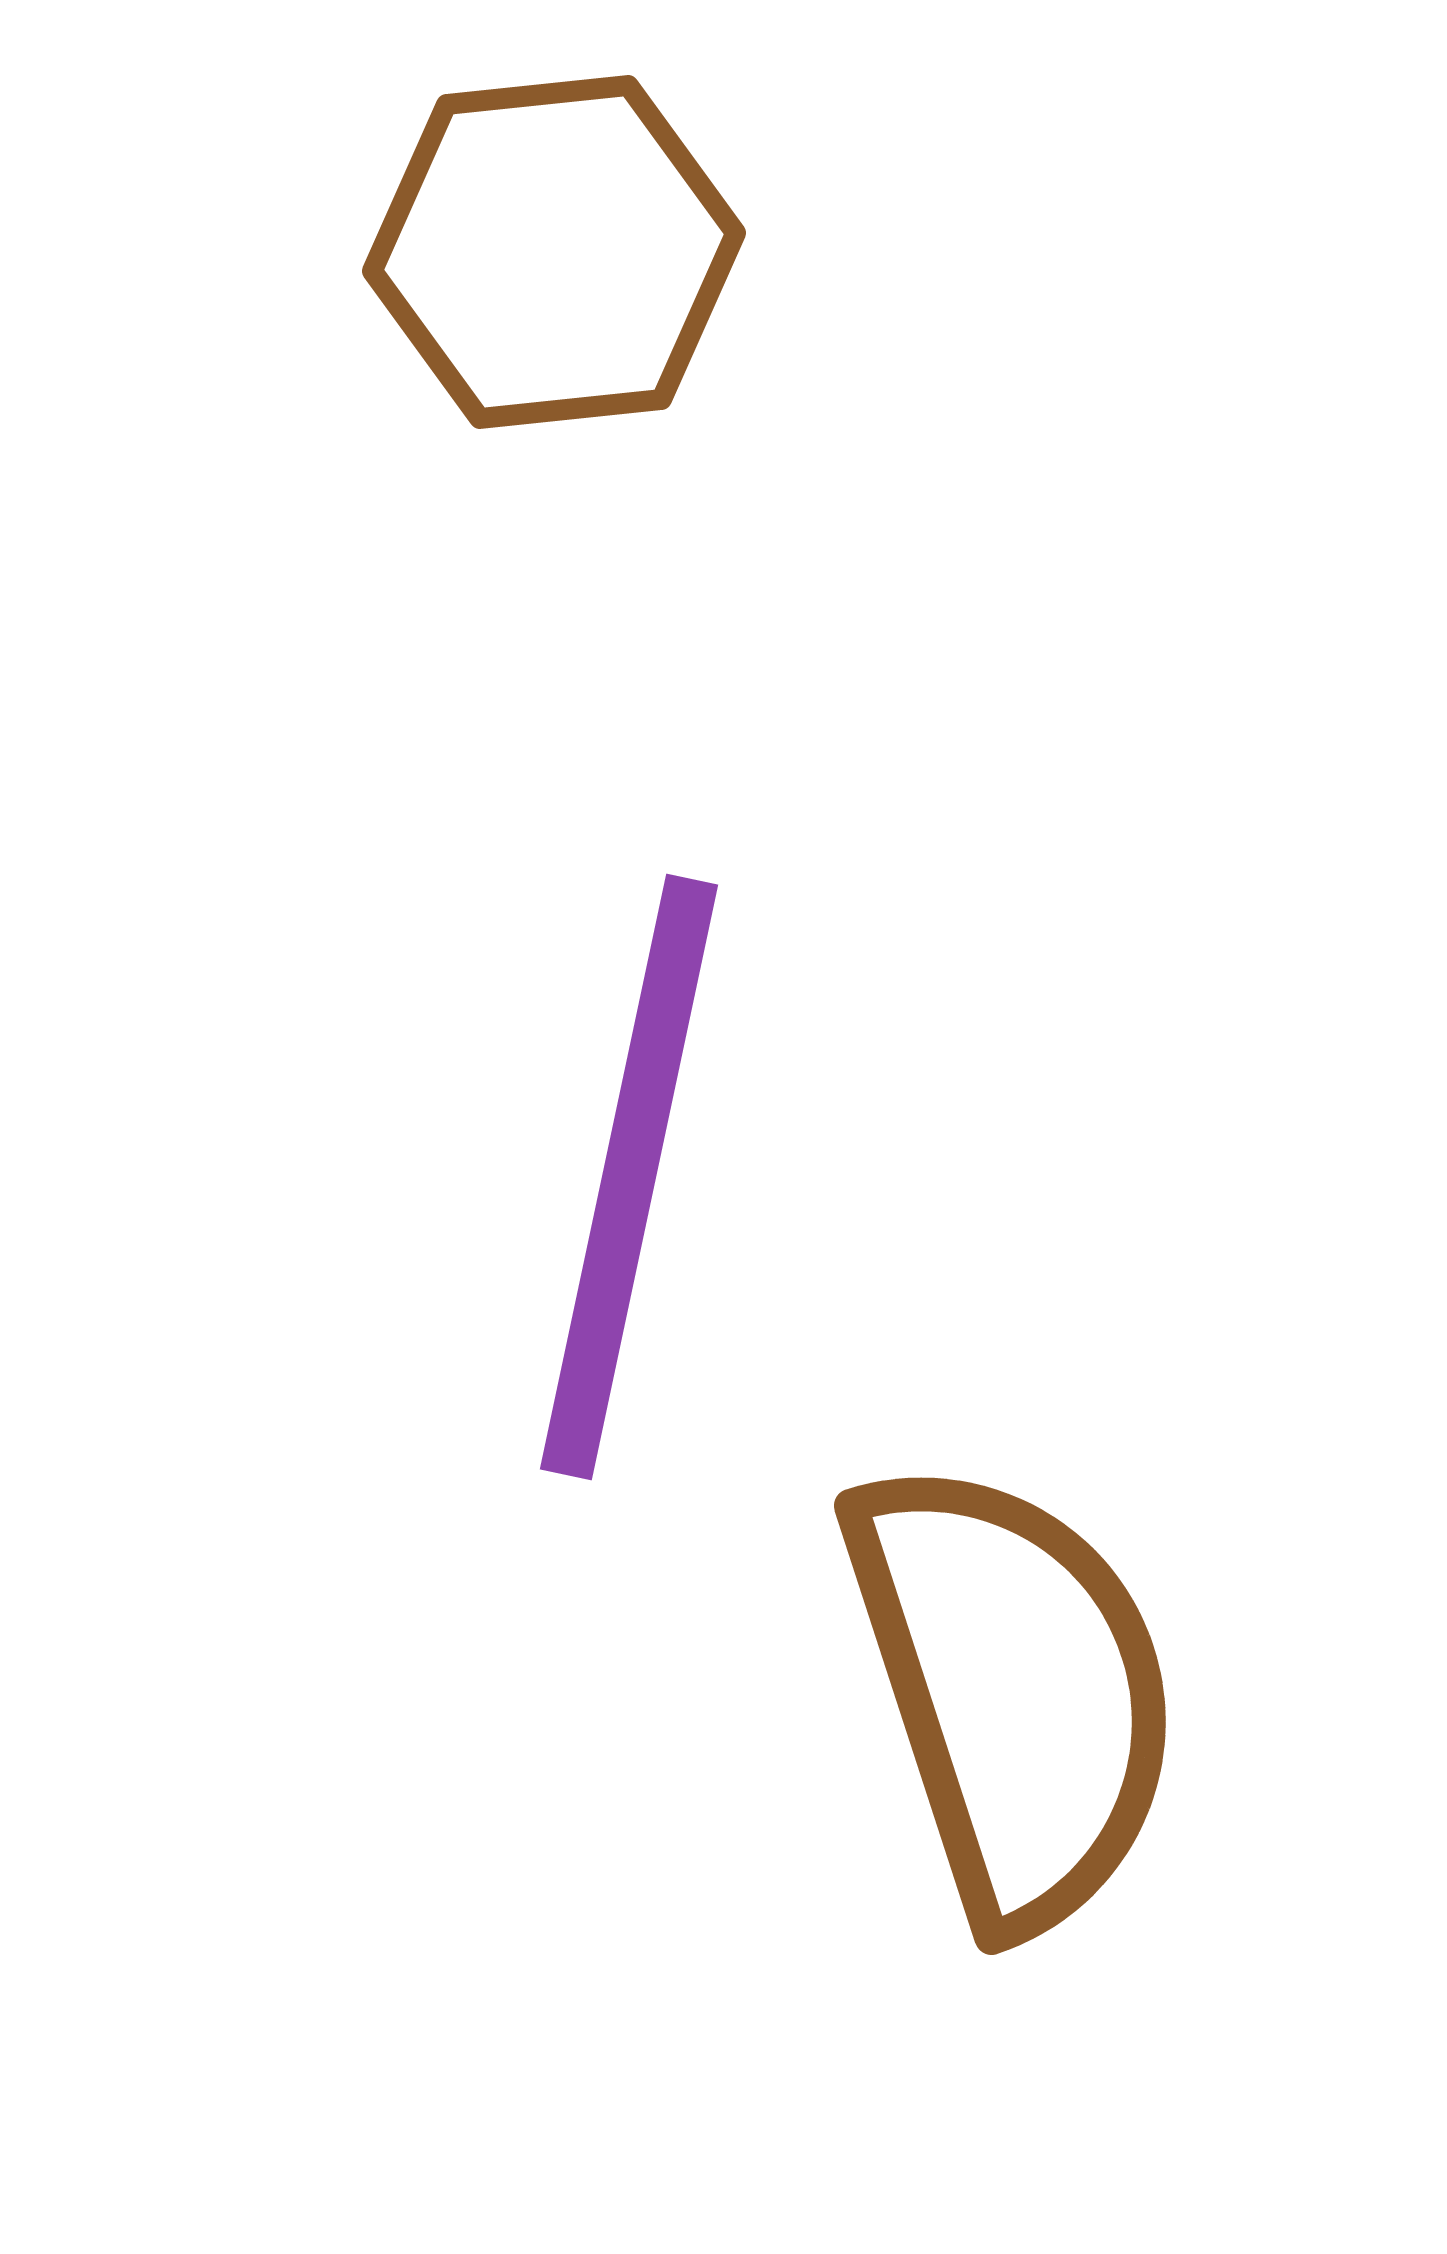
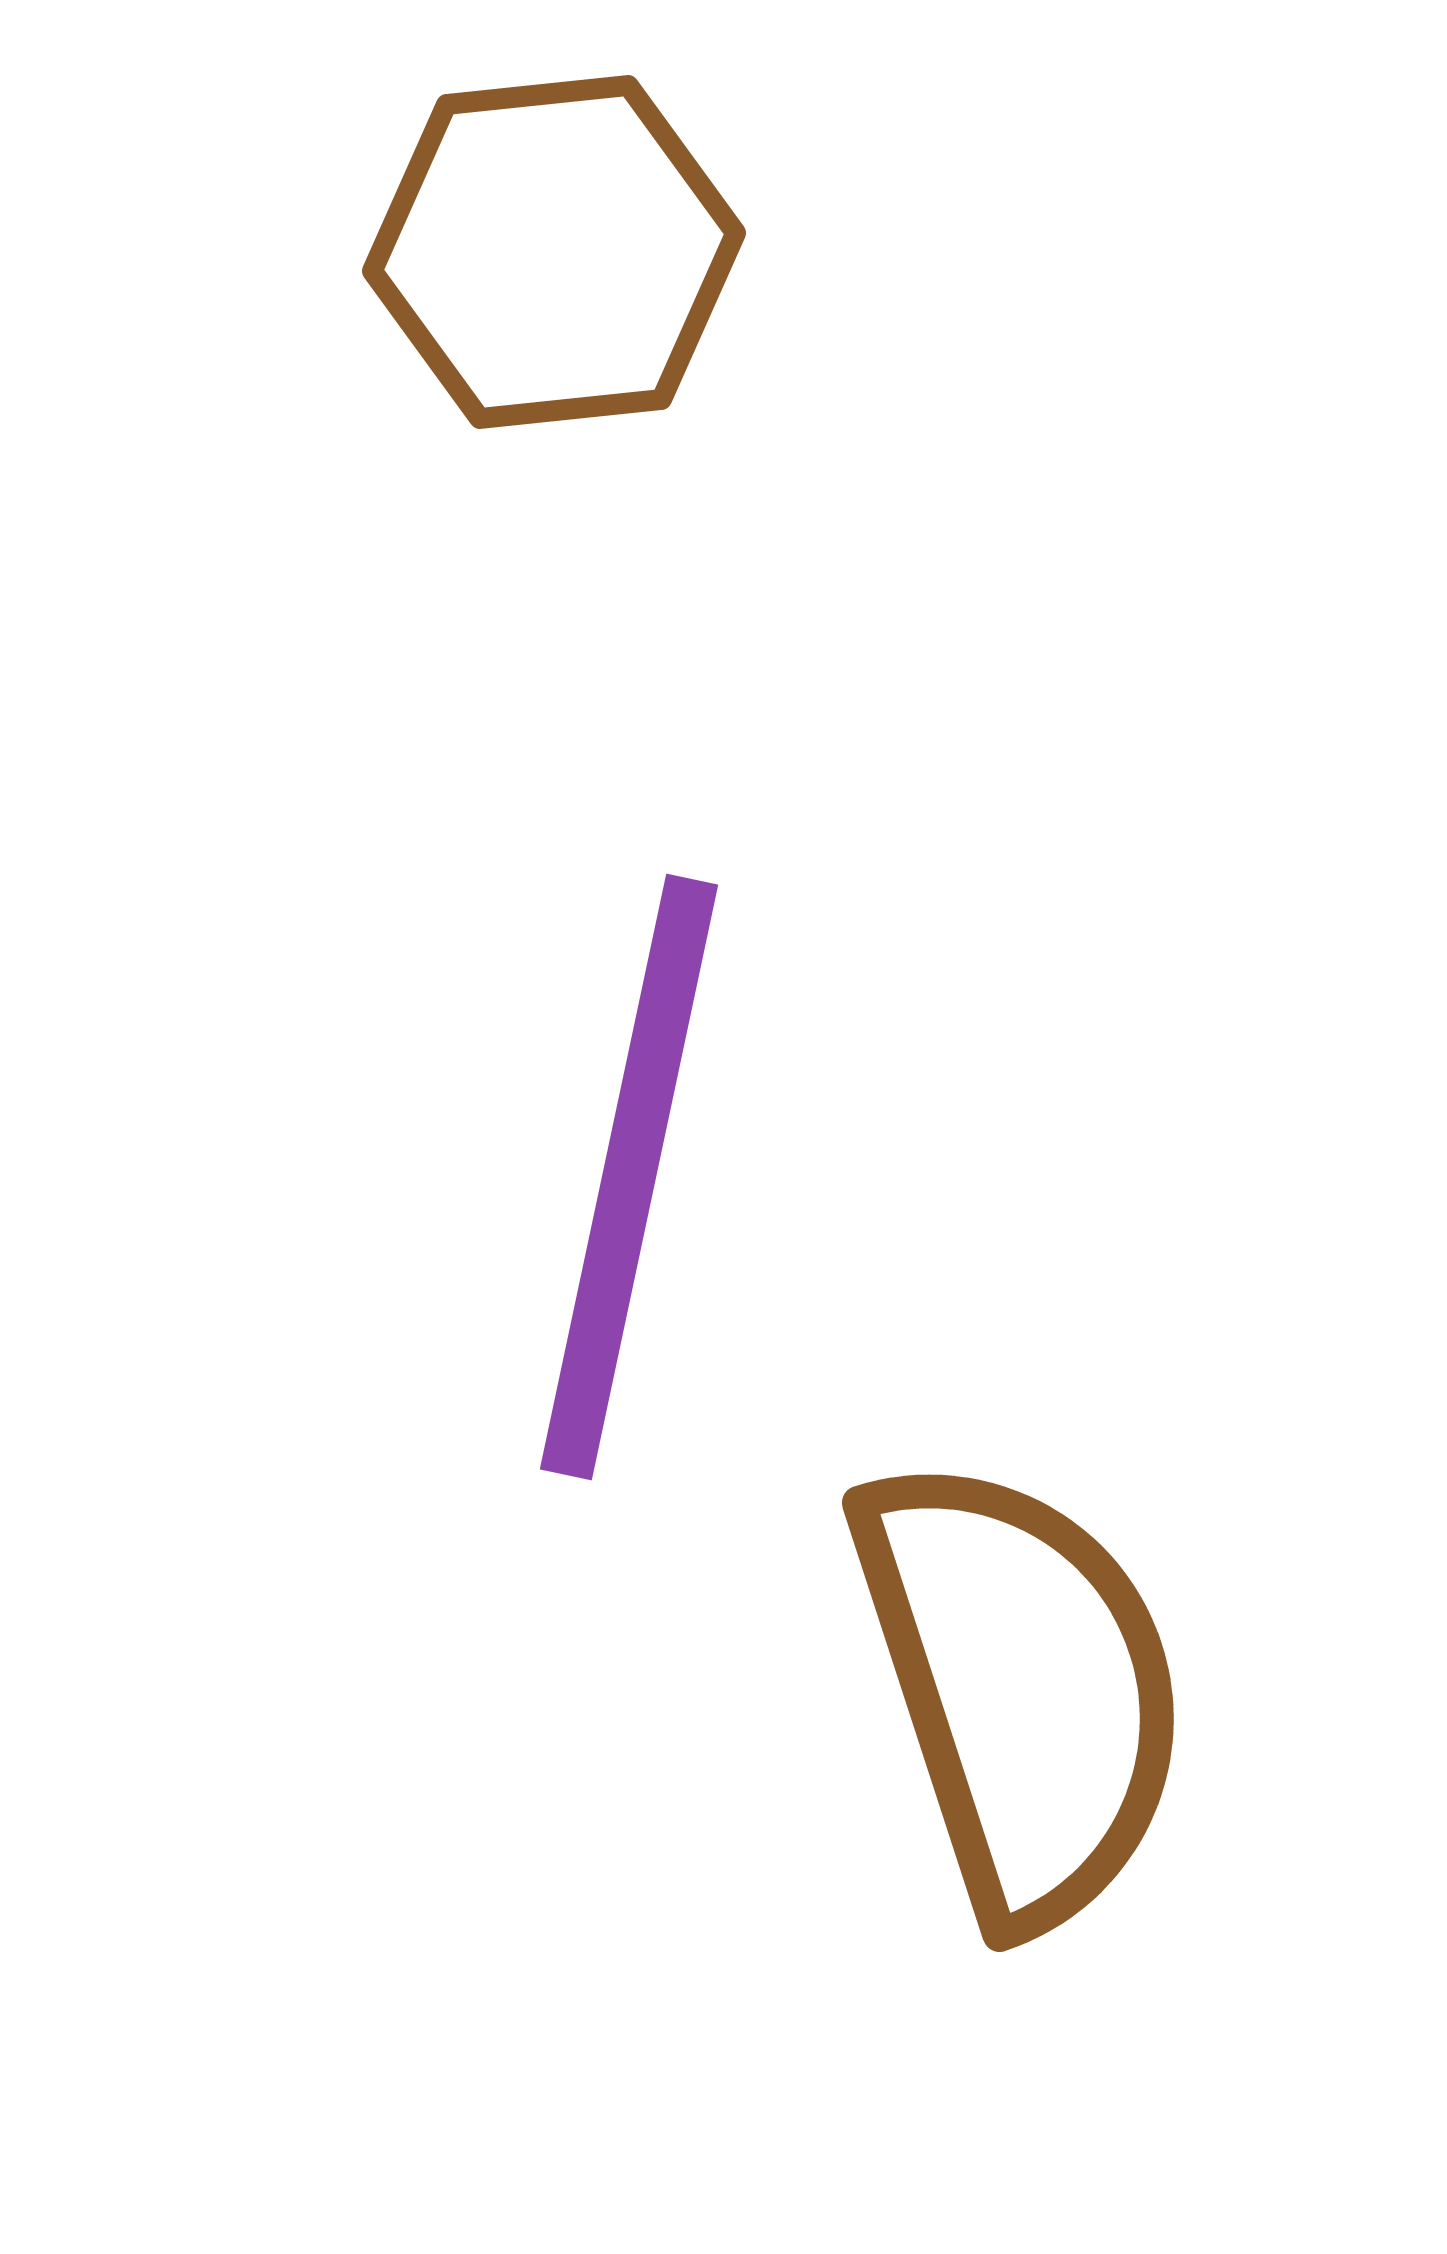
brown semicircle: moved 8 px right, 3 px up
